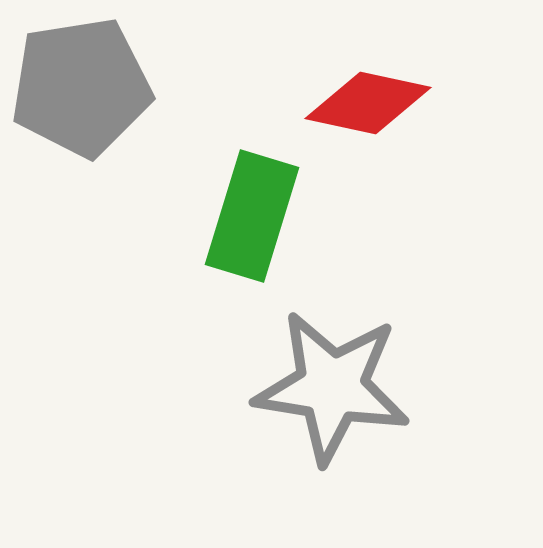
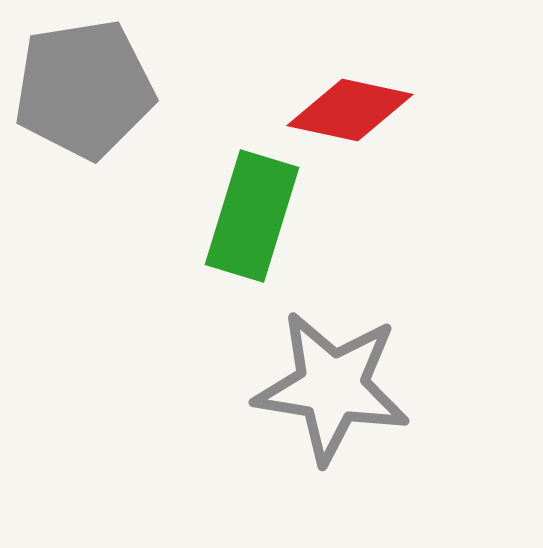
gray pentagon: moved 3 px right, 2 px down
red diamond: moved 18 px left, 7 px down
